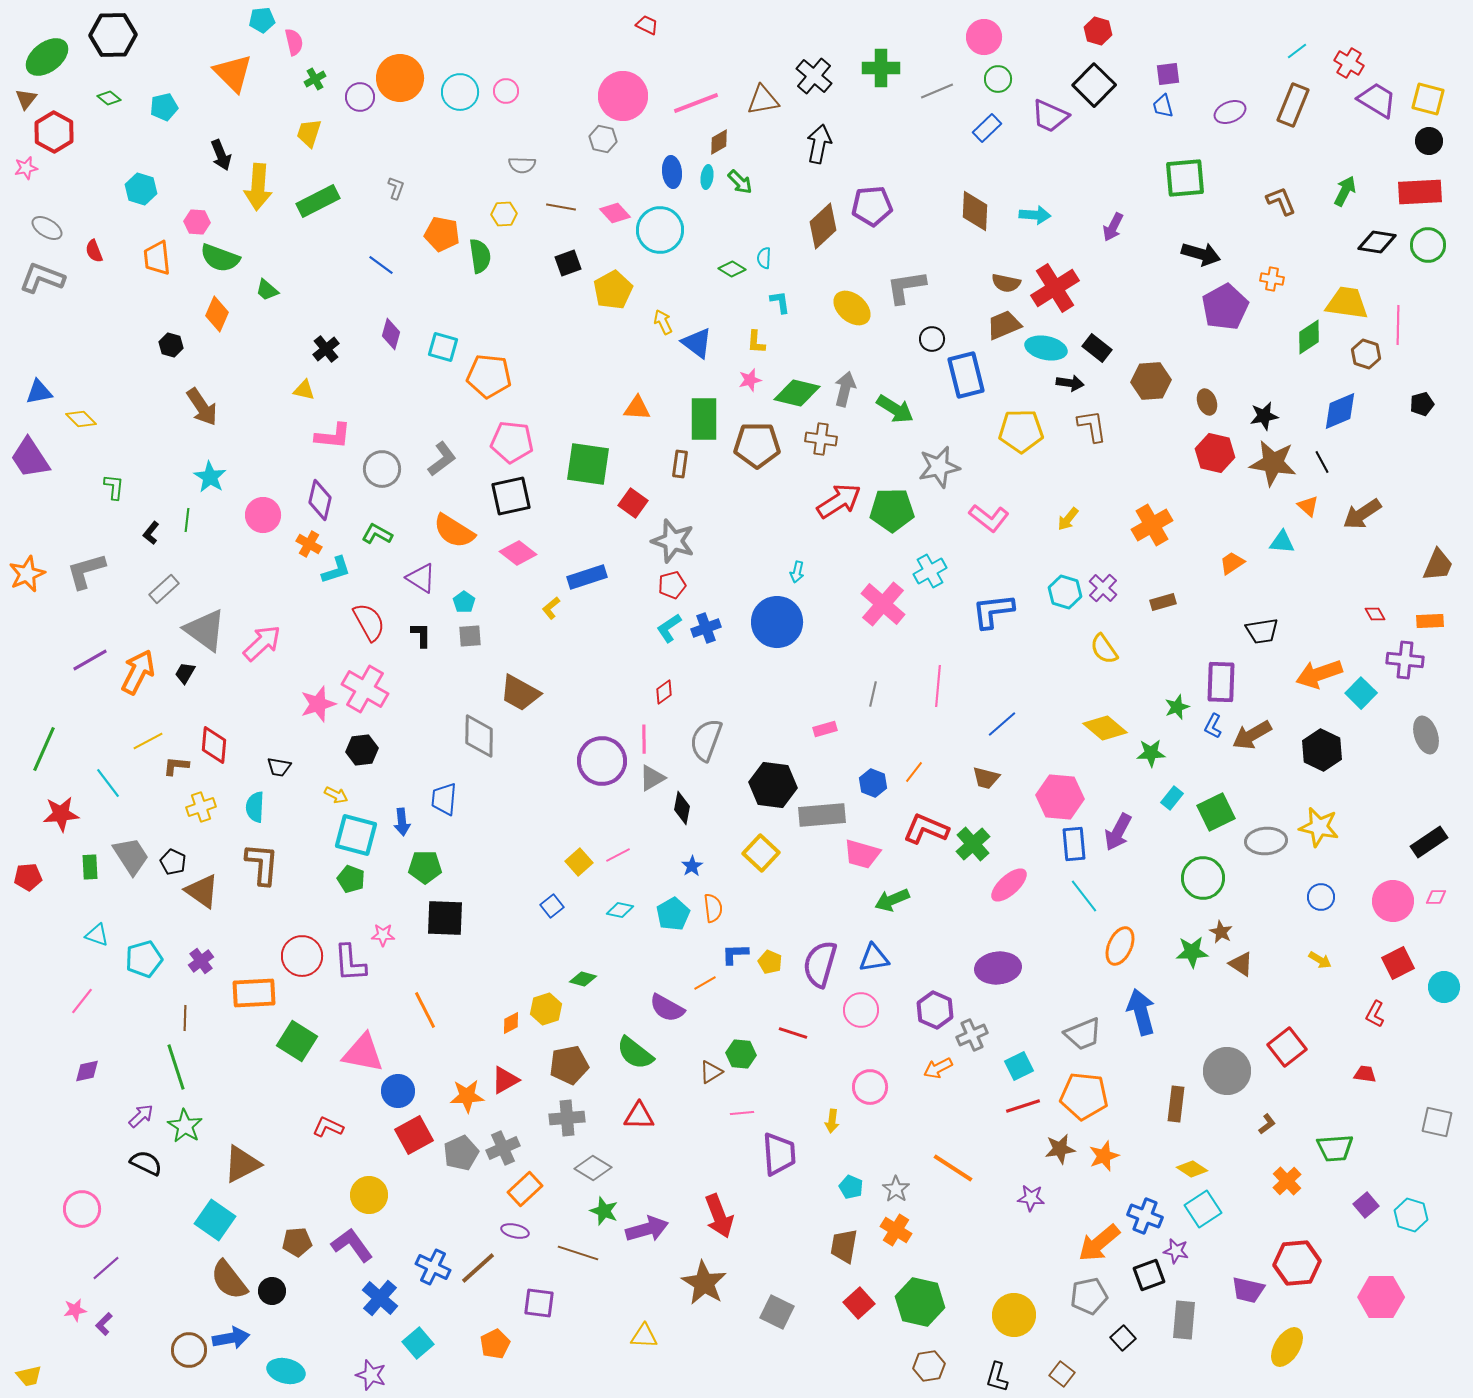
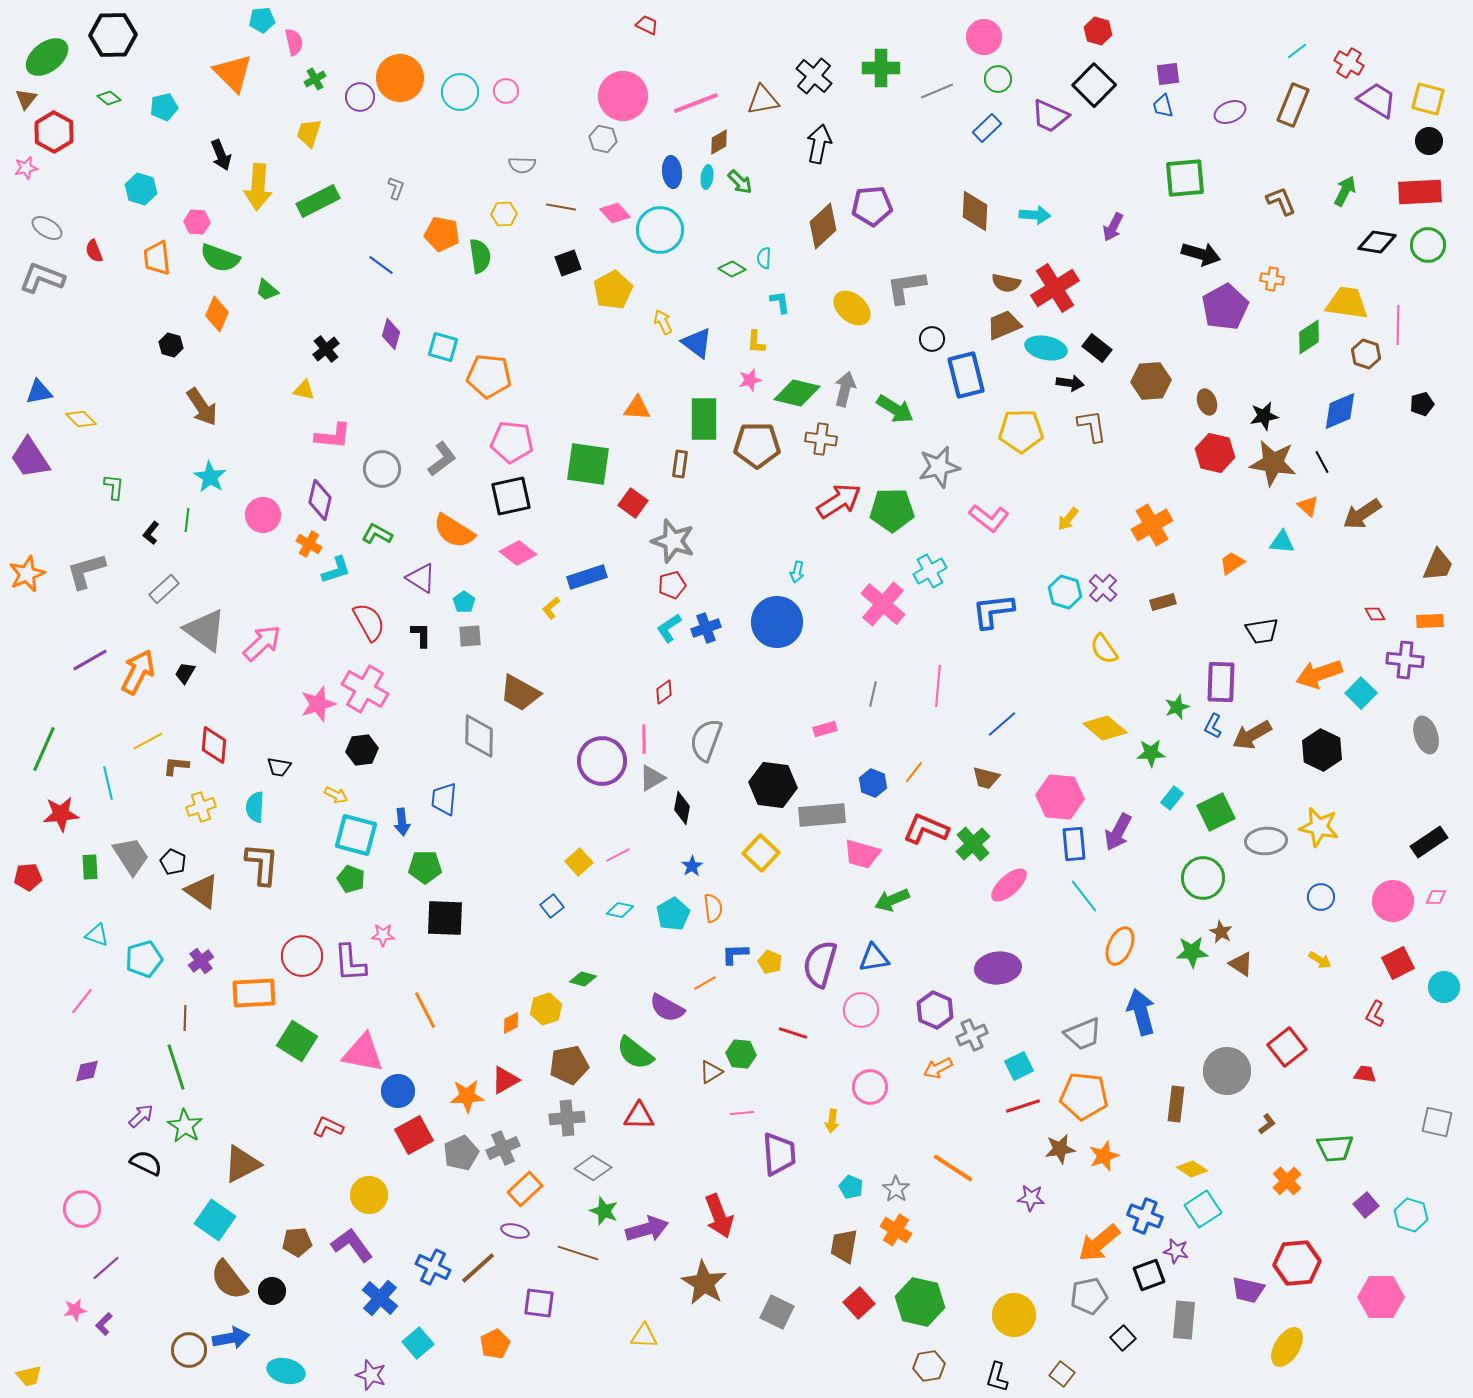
cyan line at (108, 783): rotated 24 degrees clockwise
